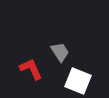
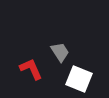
white square: moved 1 px right, 2 px up
